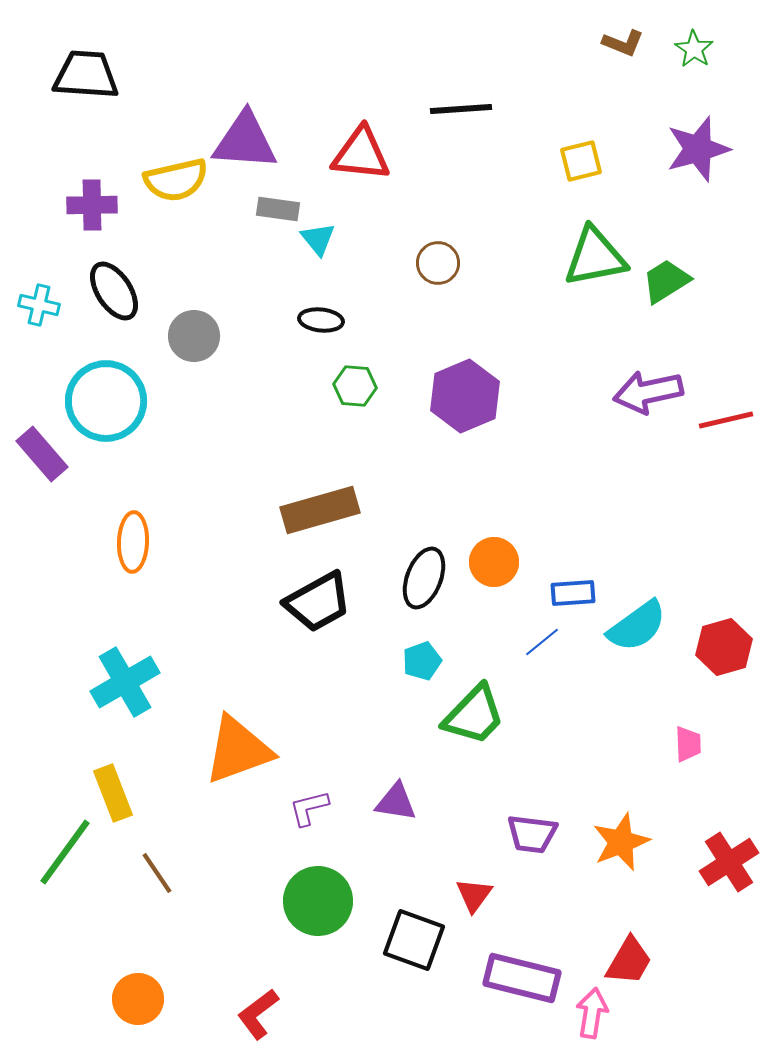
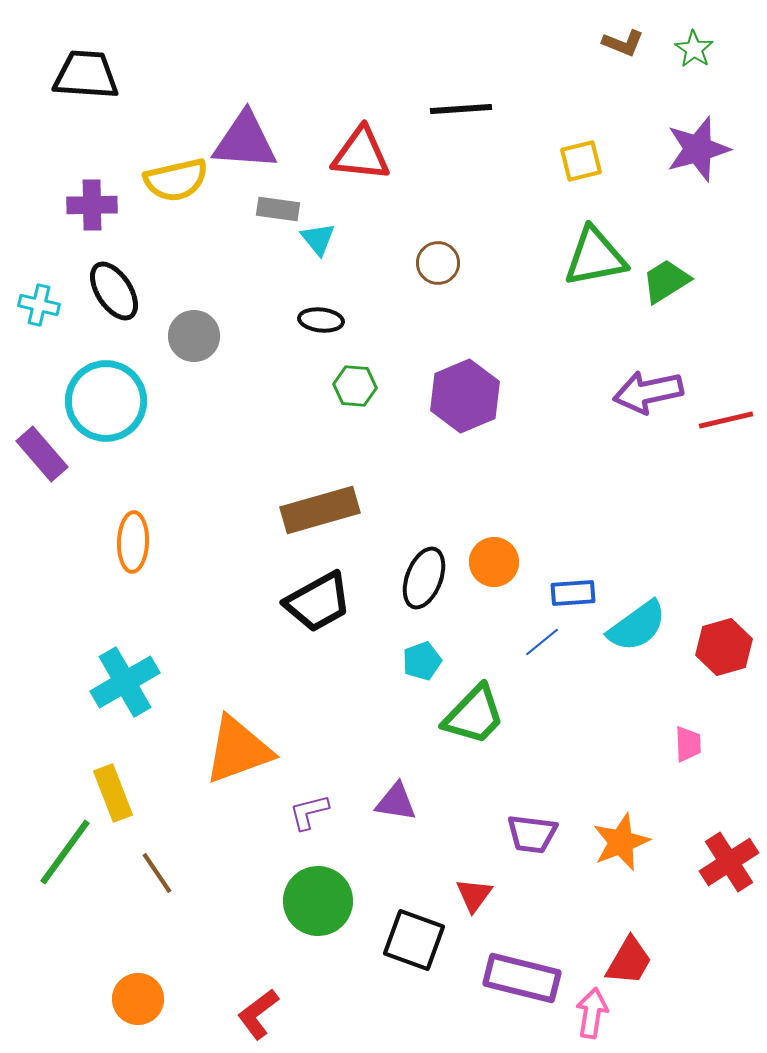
purple L-shape at (309, 808): moved 4 px down
